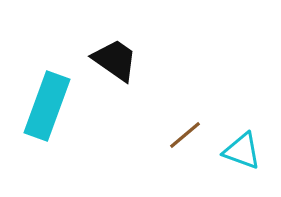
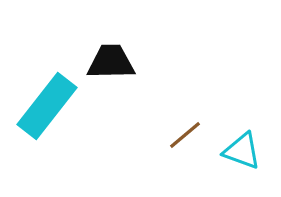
black trapezoid: moved 4 px left, 2 px down; rotated 36 degrees counterclockwise
cyan rectangle: rotated 18 degrees clockwise
